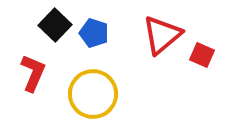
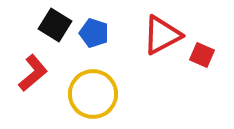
black square: rotated 12 degrees counterclockwise
red triangle: rotated 12 degrees clockwise
red L-shape: rotated 27 degrees clockwise
